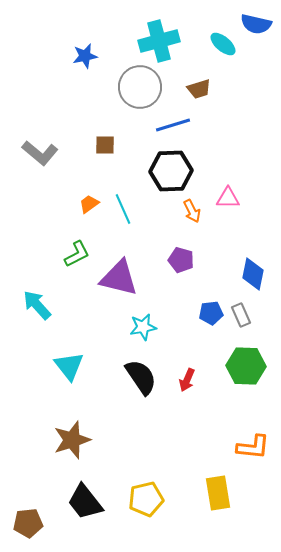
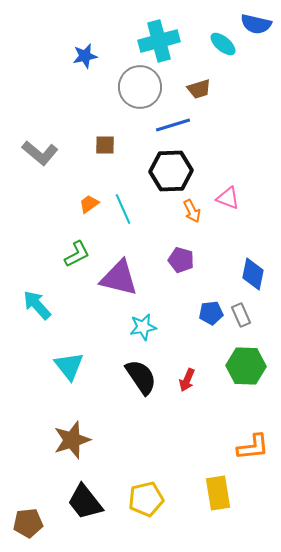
pink triangle: rotated 20 degrees clockwise
orange L-shape: rotated 12 degrees counterclockwise
